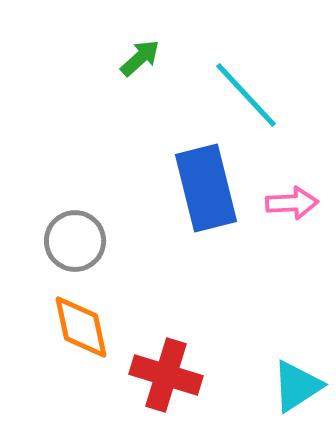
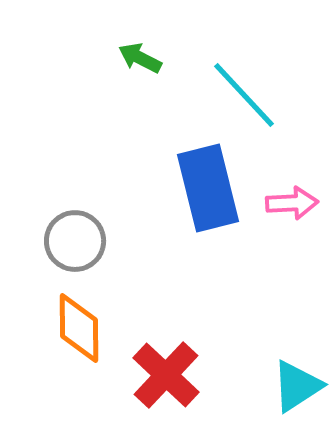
green arrow: rotated 111 degrees counterclockwise
cyan line: moved 2 px left
blue rectangle: moved 2 px right
orange diamond: moved 2 px left, 1 px down; rotated 12 degrees clockwise
red cross: rotated 26 degrees clockwise
